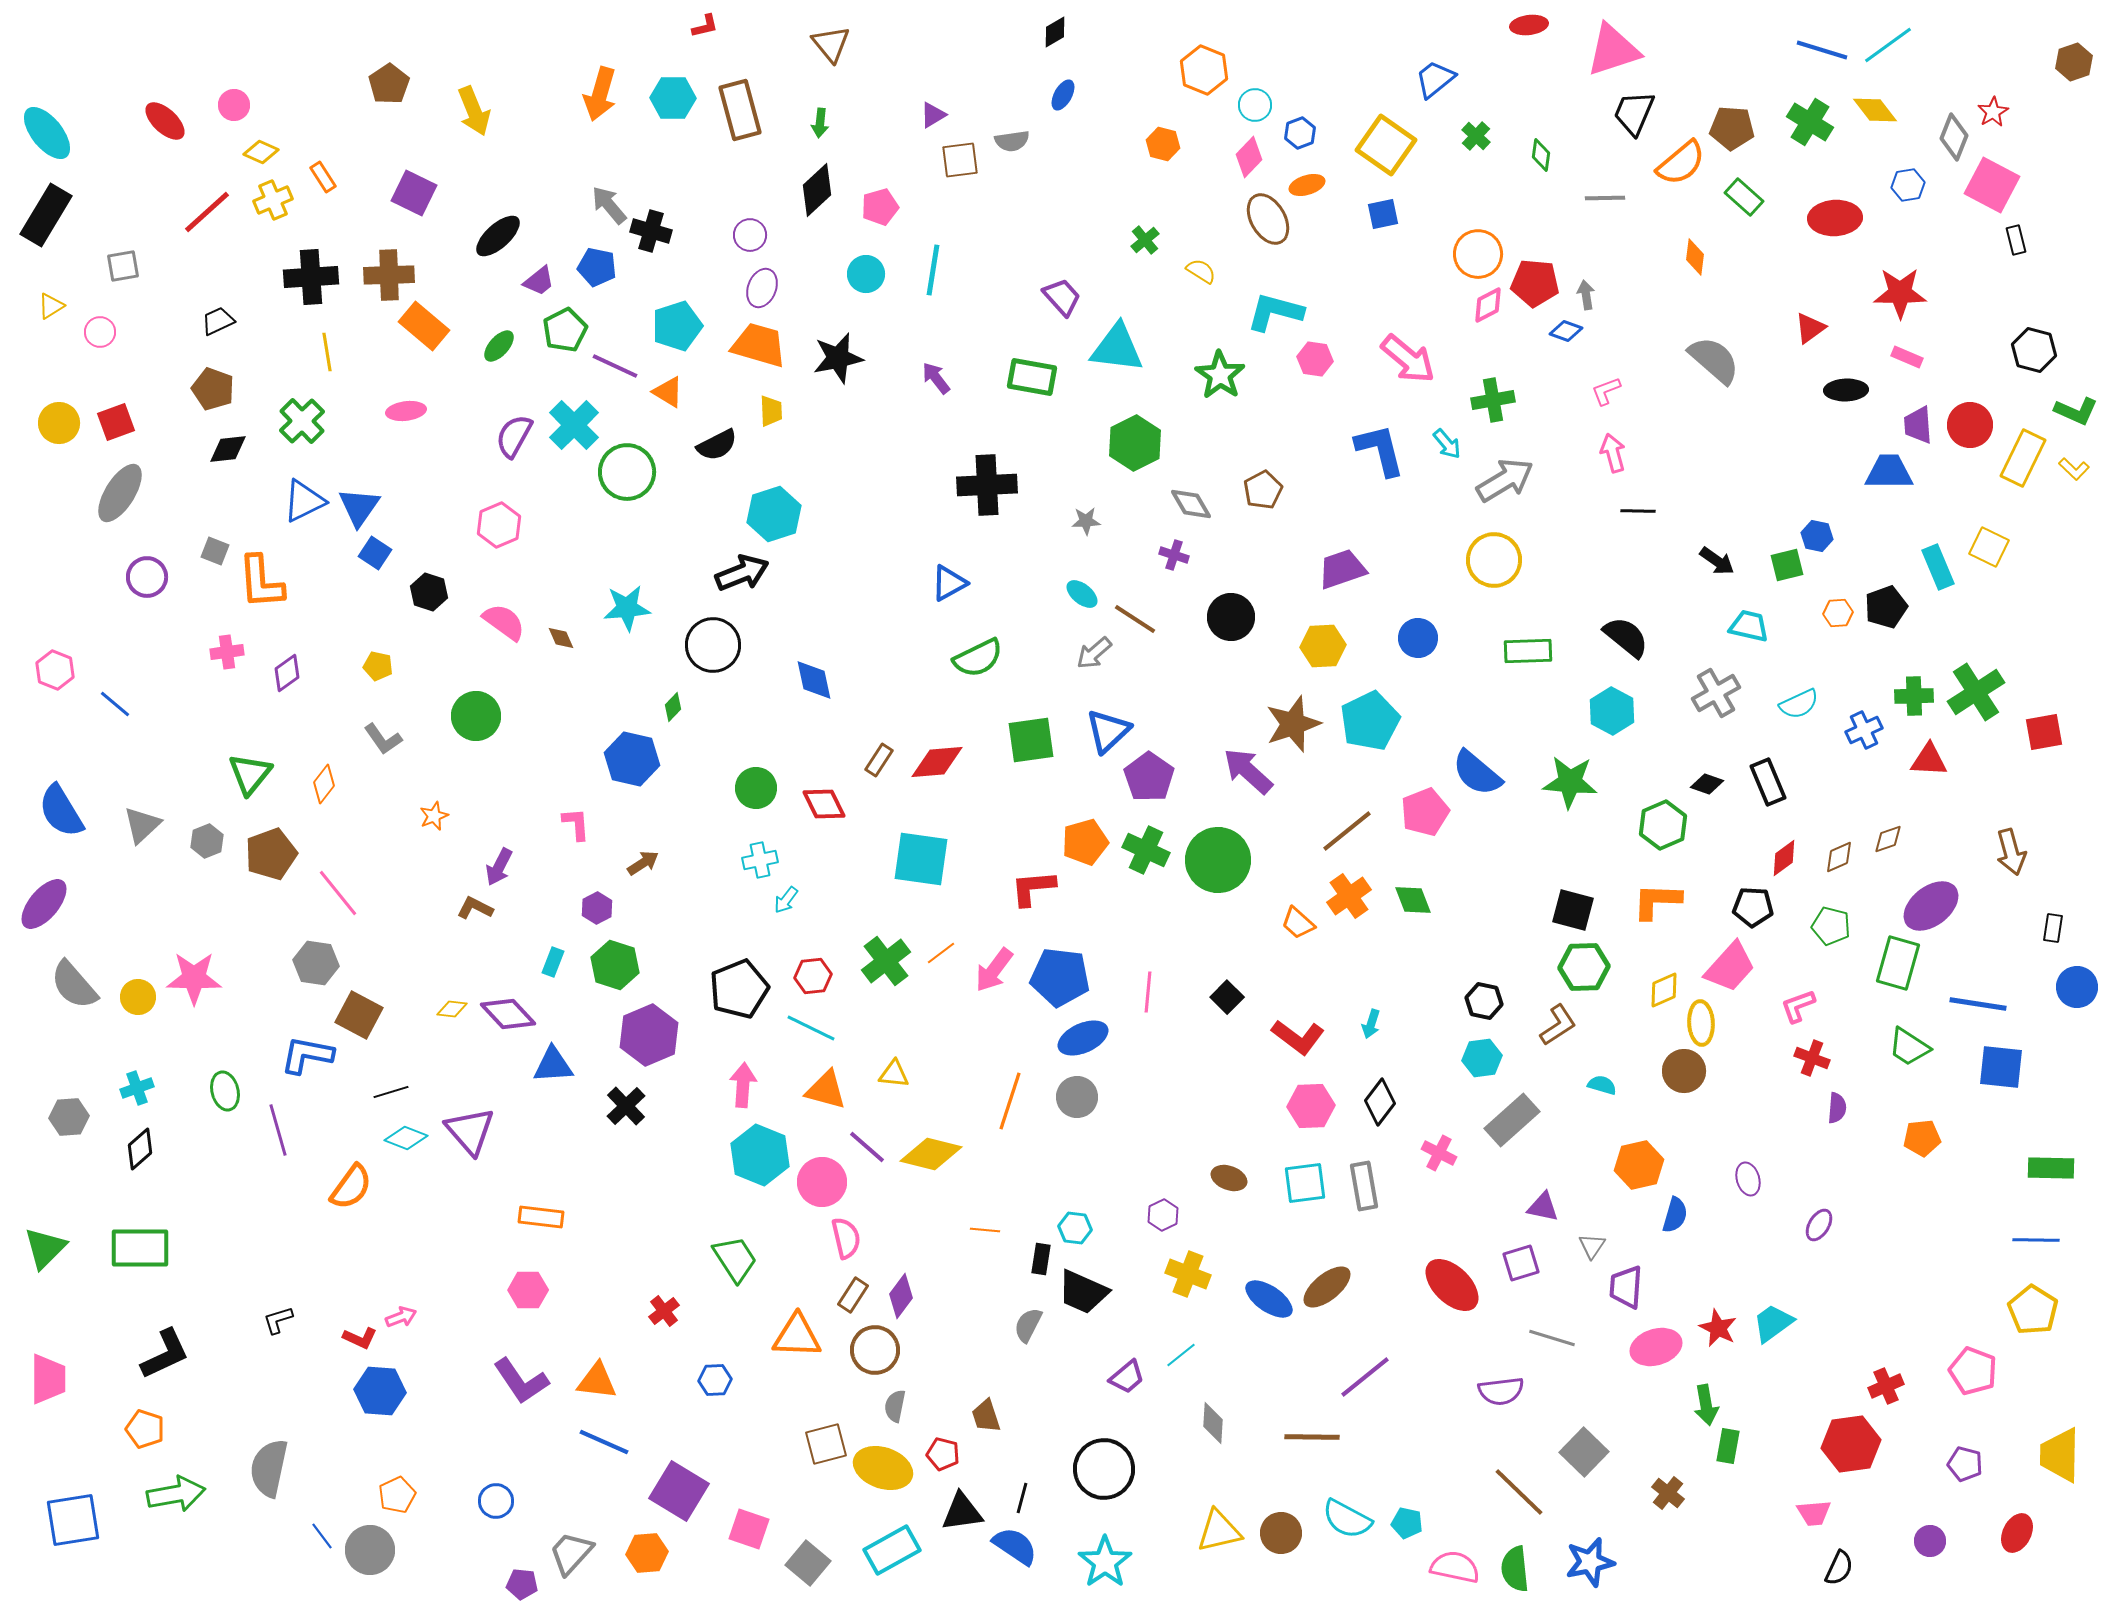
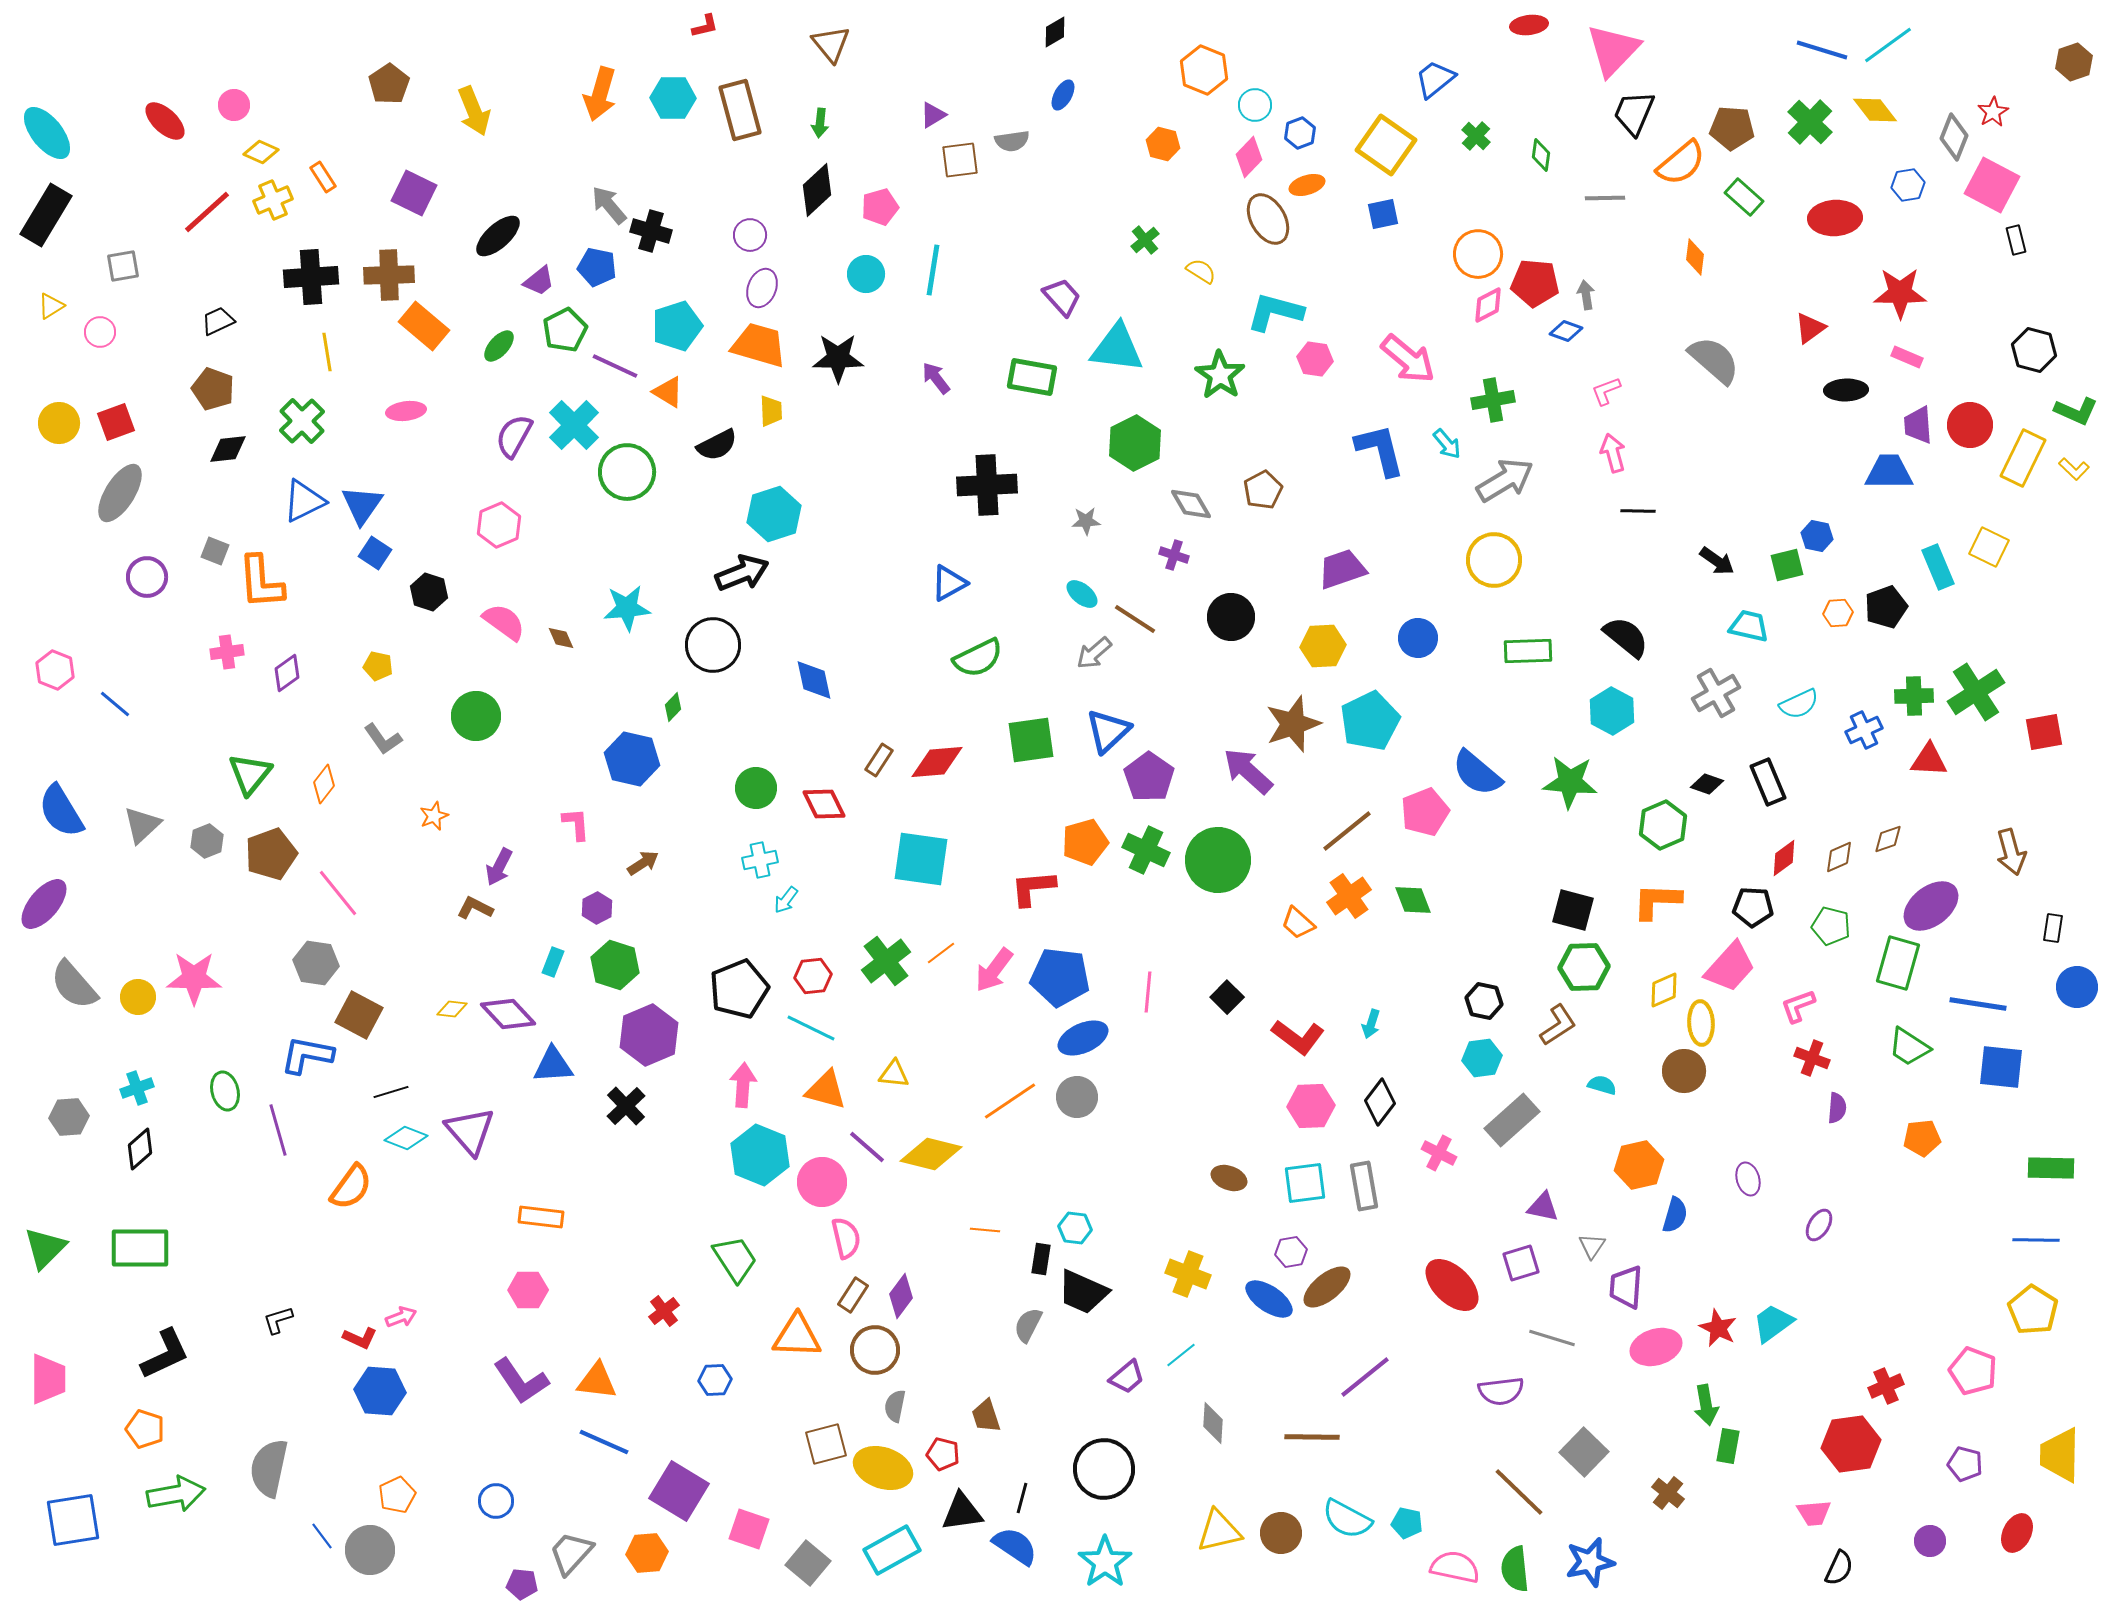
pink triangle at (1613, 50): rotated 28 degrees counterclockwise
green cross at (1810, 122): rotated 12 degrees clockwise
black star at (838, 358): rotated 12 degrees clockwise
blue triangle at (359, 507): moved 3 px right, 2 px up
orange line at (1010, 1101): rotated 38 degrees clockwise
purple hexagon at (1163, 1215): moved 128 px right, 37 px down; rotated 16 degrees clockwise
